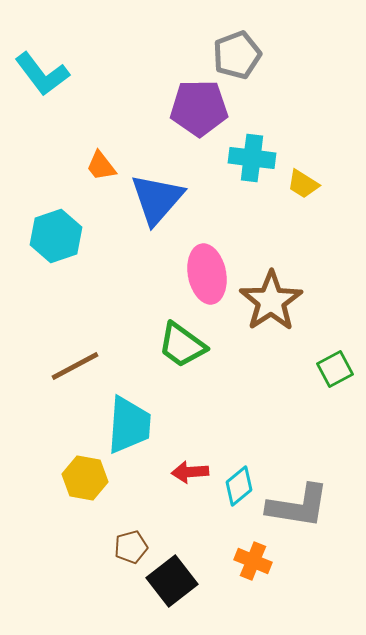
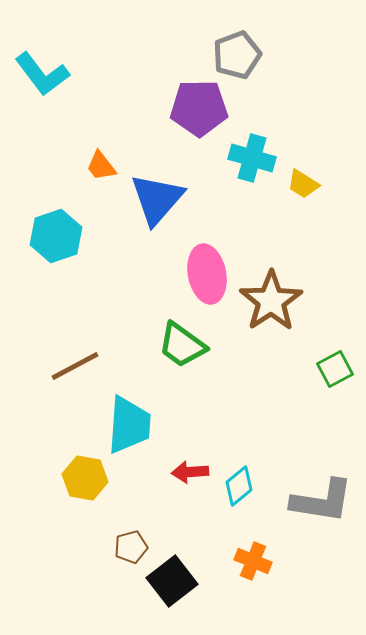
cyan cross: rotated 9 degrees clockwise
gray L-shape: moved 24 px right, 5 px up
